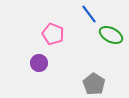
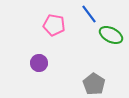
pink pentagon: moved 1 px right, 9 px up; rotated 10 degrees counterclockwise
